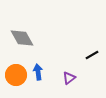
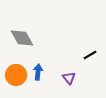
black line: moved 2 px left
blue arrow: rotated 14 degrees clockwise
purple triangle: rotated 32 degrees counterclockwise
